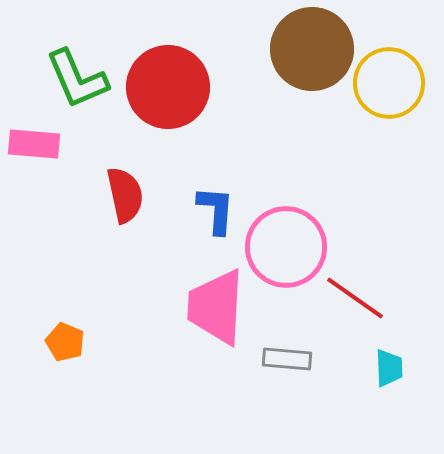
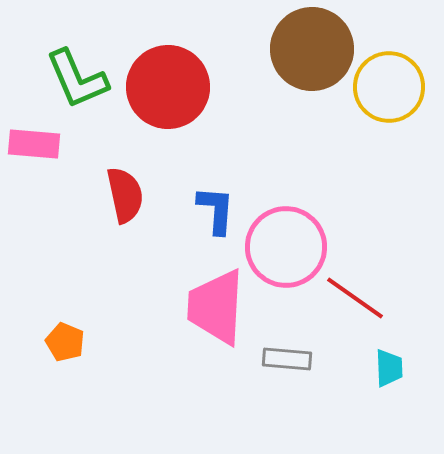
yellow circle: moved 4 px down
